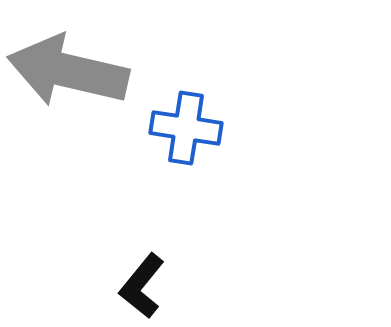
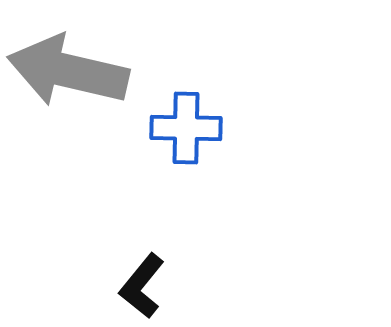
blue cross: rotated 8 degrees counterclockwise
